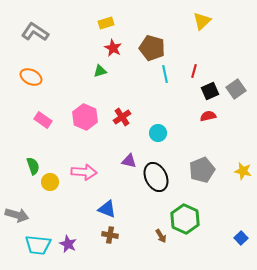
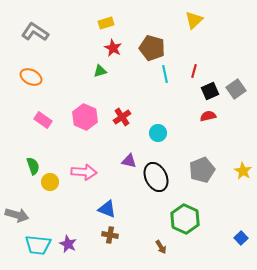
yellow triangle: moved 8 px left, 1 px up
yellow star: rotated 18 degrees clockwise
brown arrow: moved 11 px down
